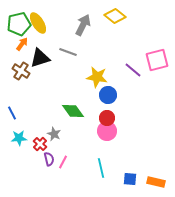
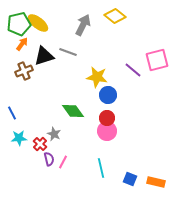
yellow ellipse: rotated 20 degrees counterclockwise
black triangle: moved 4 px right, 2 px up
brown cross: moved 3 px right; rotated 36 degrees clockwise
blue square: rotated 16 degrees clockwise
